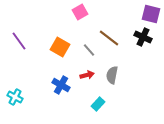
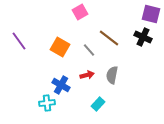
cyan cross: moved 32 px right, 6 px down; rotated 35 degrees counterclockwise
